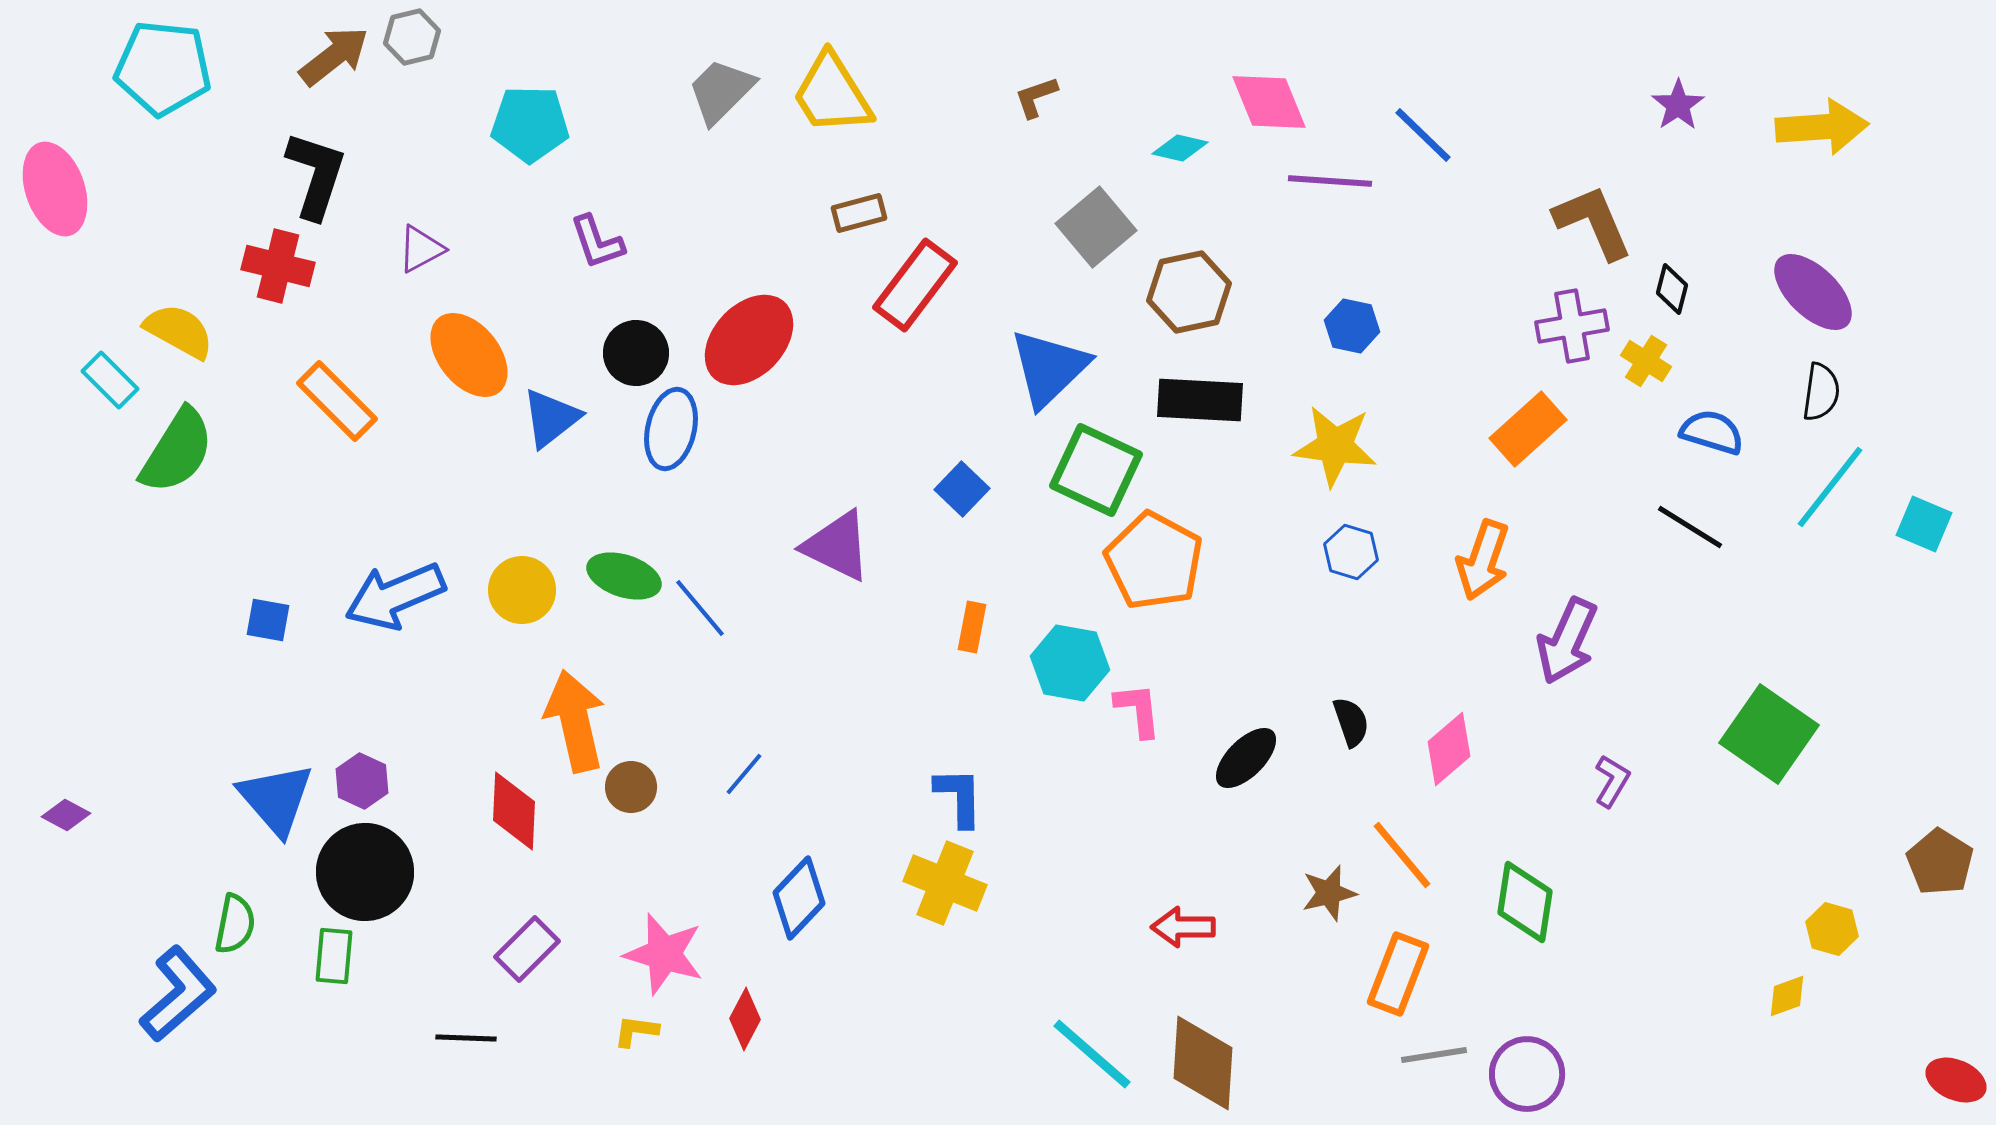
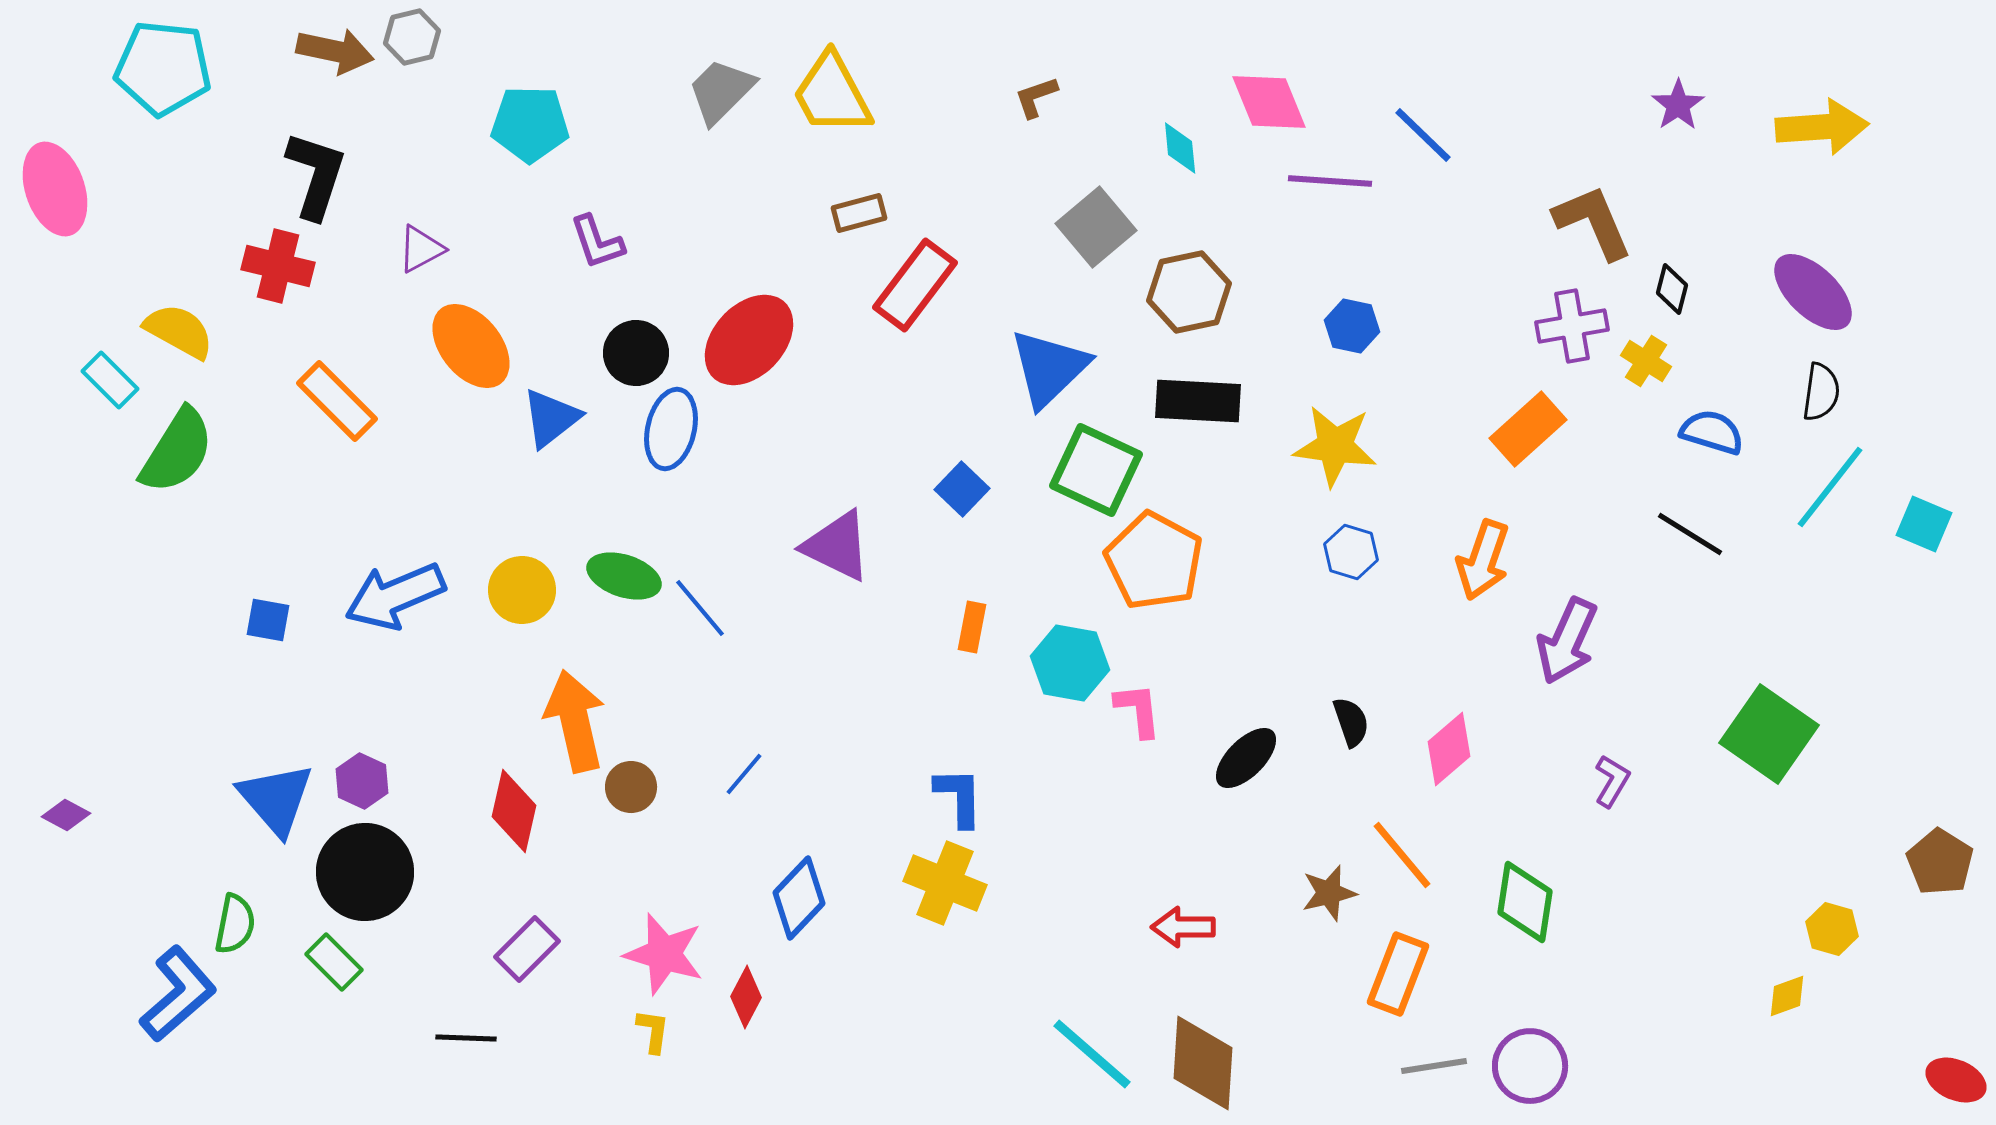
brown arrow at (334, 56): moved 1 px right, 5 px up; rotated 50 degrees clockwise
yellow trapezoid at (832, 94): rotated 4 degrees clockwise
cyan diamond at (1180, 148): rotated 72 degrees clockwise
orange ellipse at (469, 355): moved 2 px right, 9 px up
black rectangle at (1200, 400): moved 2 px left, 1 px down
black line at (1690, 527): moved 7 px down
red diamond at (514, 811): rotated 10 degrees clockwise
green rectangle at (334, 956): moved 6 px down; rotated 50 degrees counterclockwise
red diamond at (745, 1019): moved 1 px right, 22 px up
yellow L-shape at (636, 1031): moved 17 px right; rotated 90 degrees clockwise
gray line at (1434, 1055): moved 11 px down
purple circle at (1527, 1074): moved 3 px right, 8 px up
